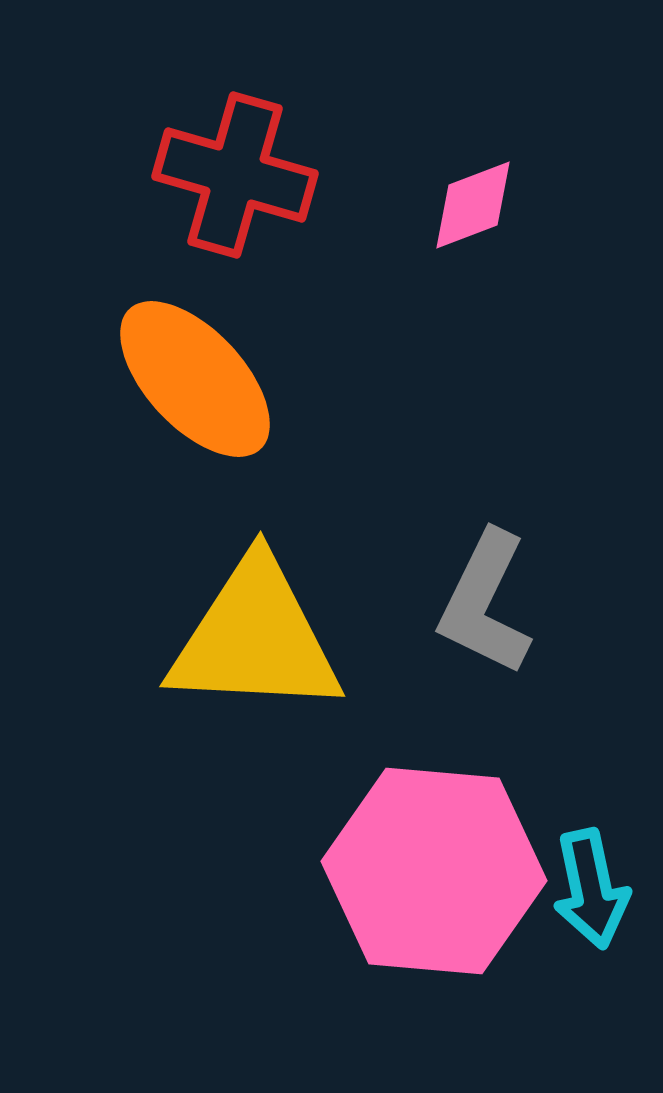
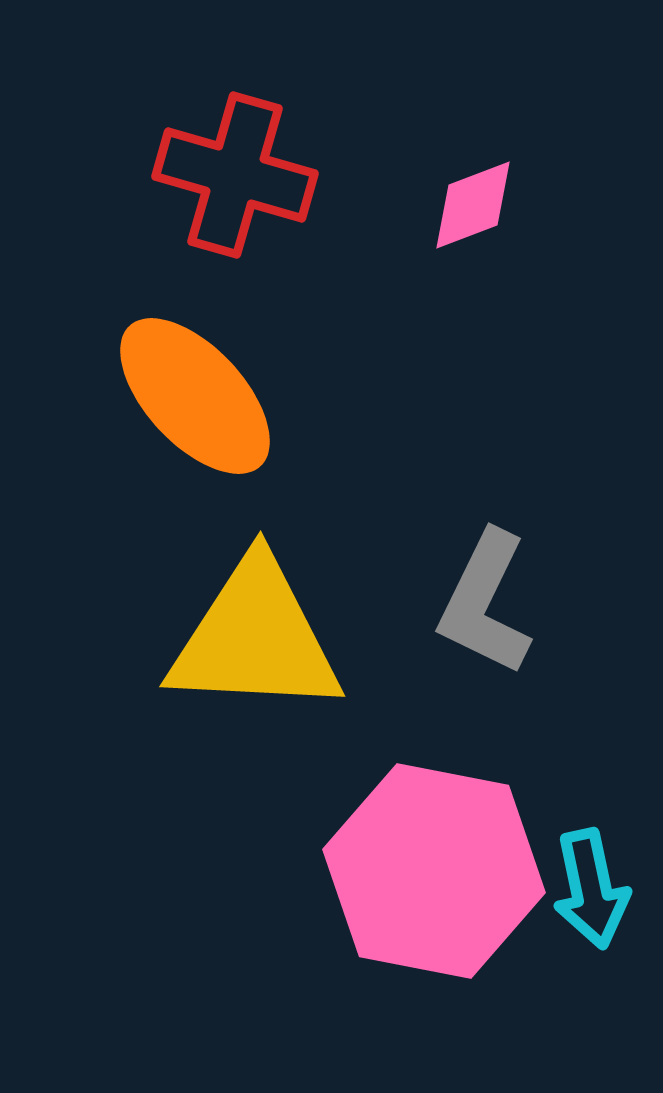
orange ellipse: moved 17 px down
pink hexagon: rotated 6 degrees clockwise
